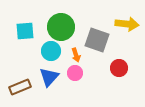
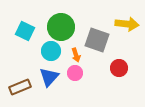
cyan square: rotated 30 degrees clockwise
